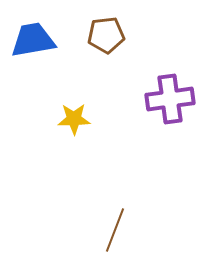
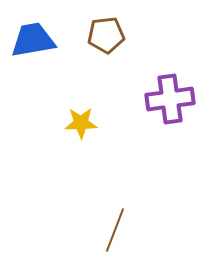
yellow star: moved 7 px right, 4 px down
